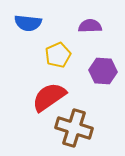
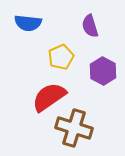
purple semicircle: rotated 105 degrees counterclockwise
yellow pentagon: moved 3 px right, 2 px down
purple hexagon: rotated 24 degrees clockwise
